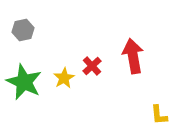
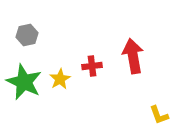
gray hexagon: moved 4 px right, 5 px down
red cross: rotated 36 degrees clockwise
yellow star: moved 4 px left, 1 px down
yellow L-shape: rotated 15 degrees counterclockwise
